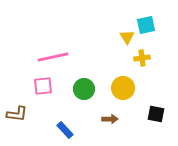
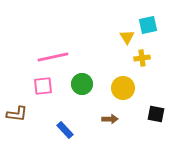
cyan square: moved 2 px right
green circle: moved 2 px left, 5 px up
